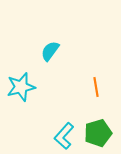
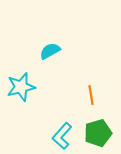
cyan semicircle: rotated 25 degrees clockwise
orange line: moved 5 px left, 8 px down
cyan L-shape: moved 2 px left
